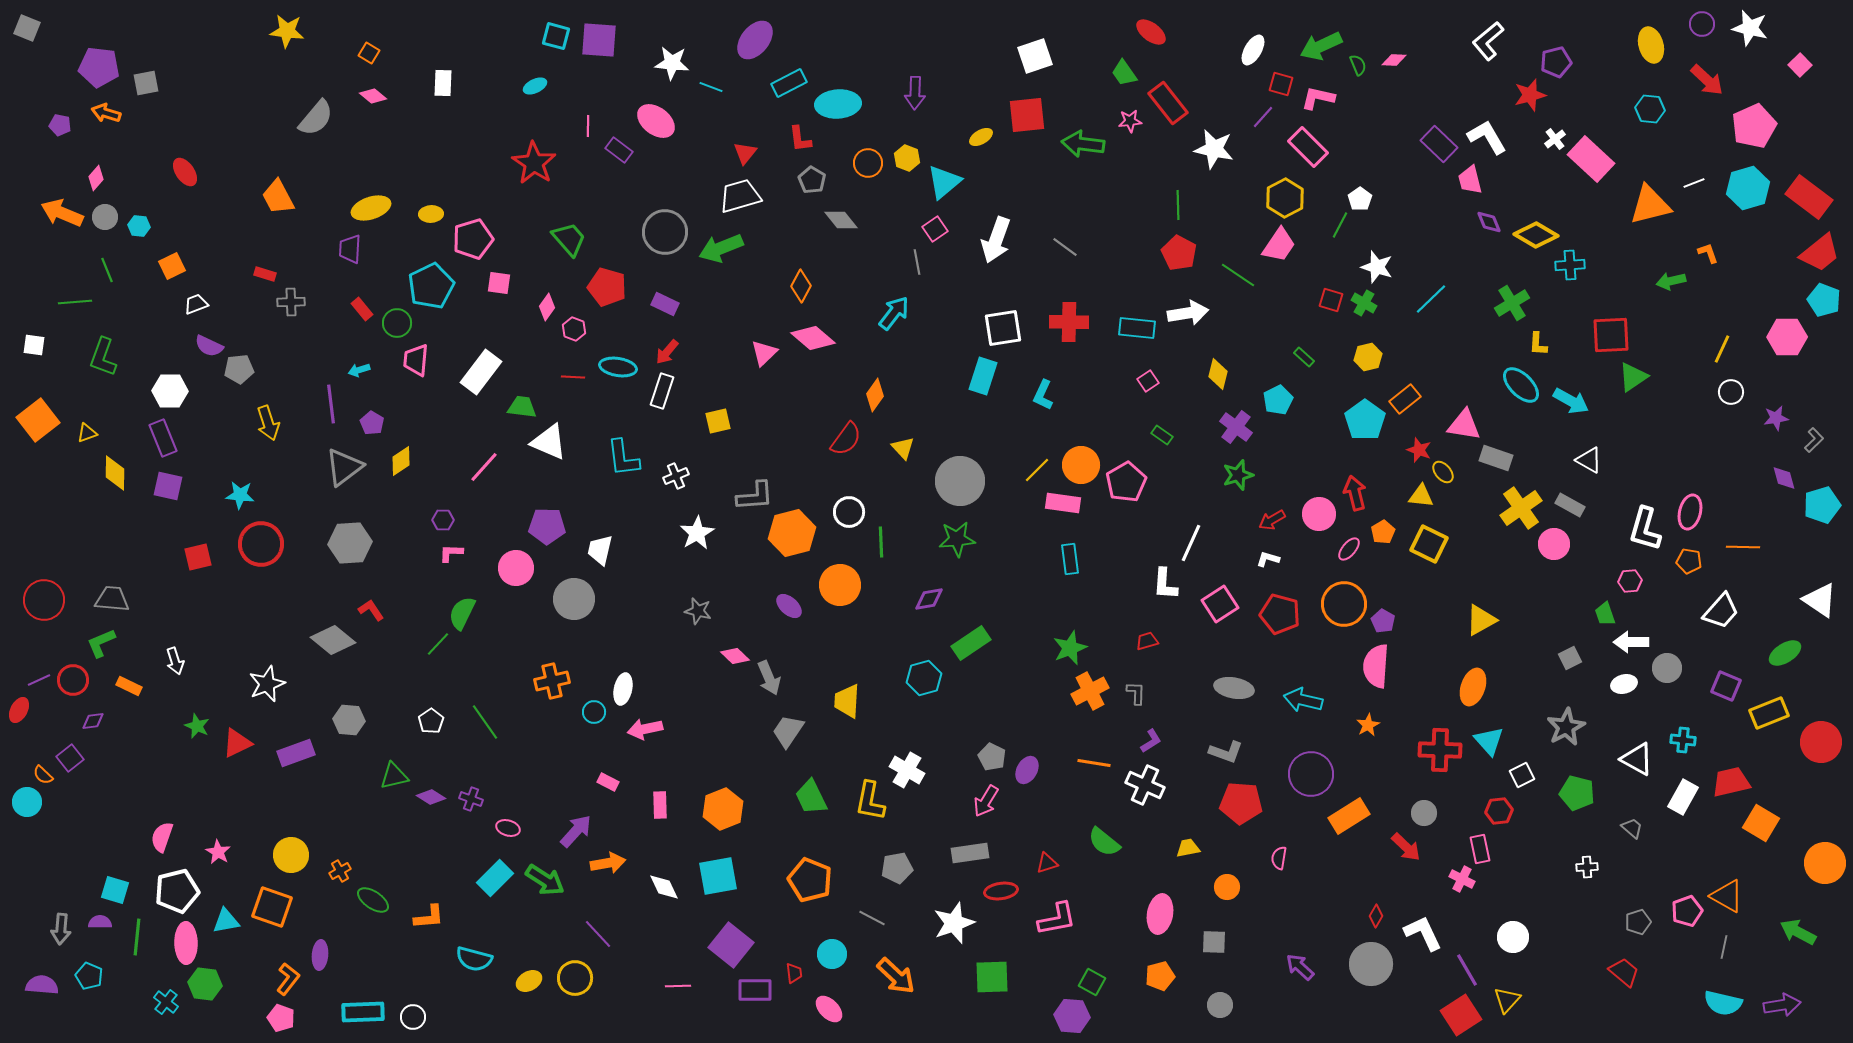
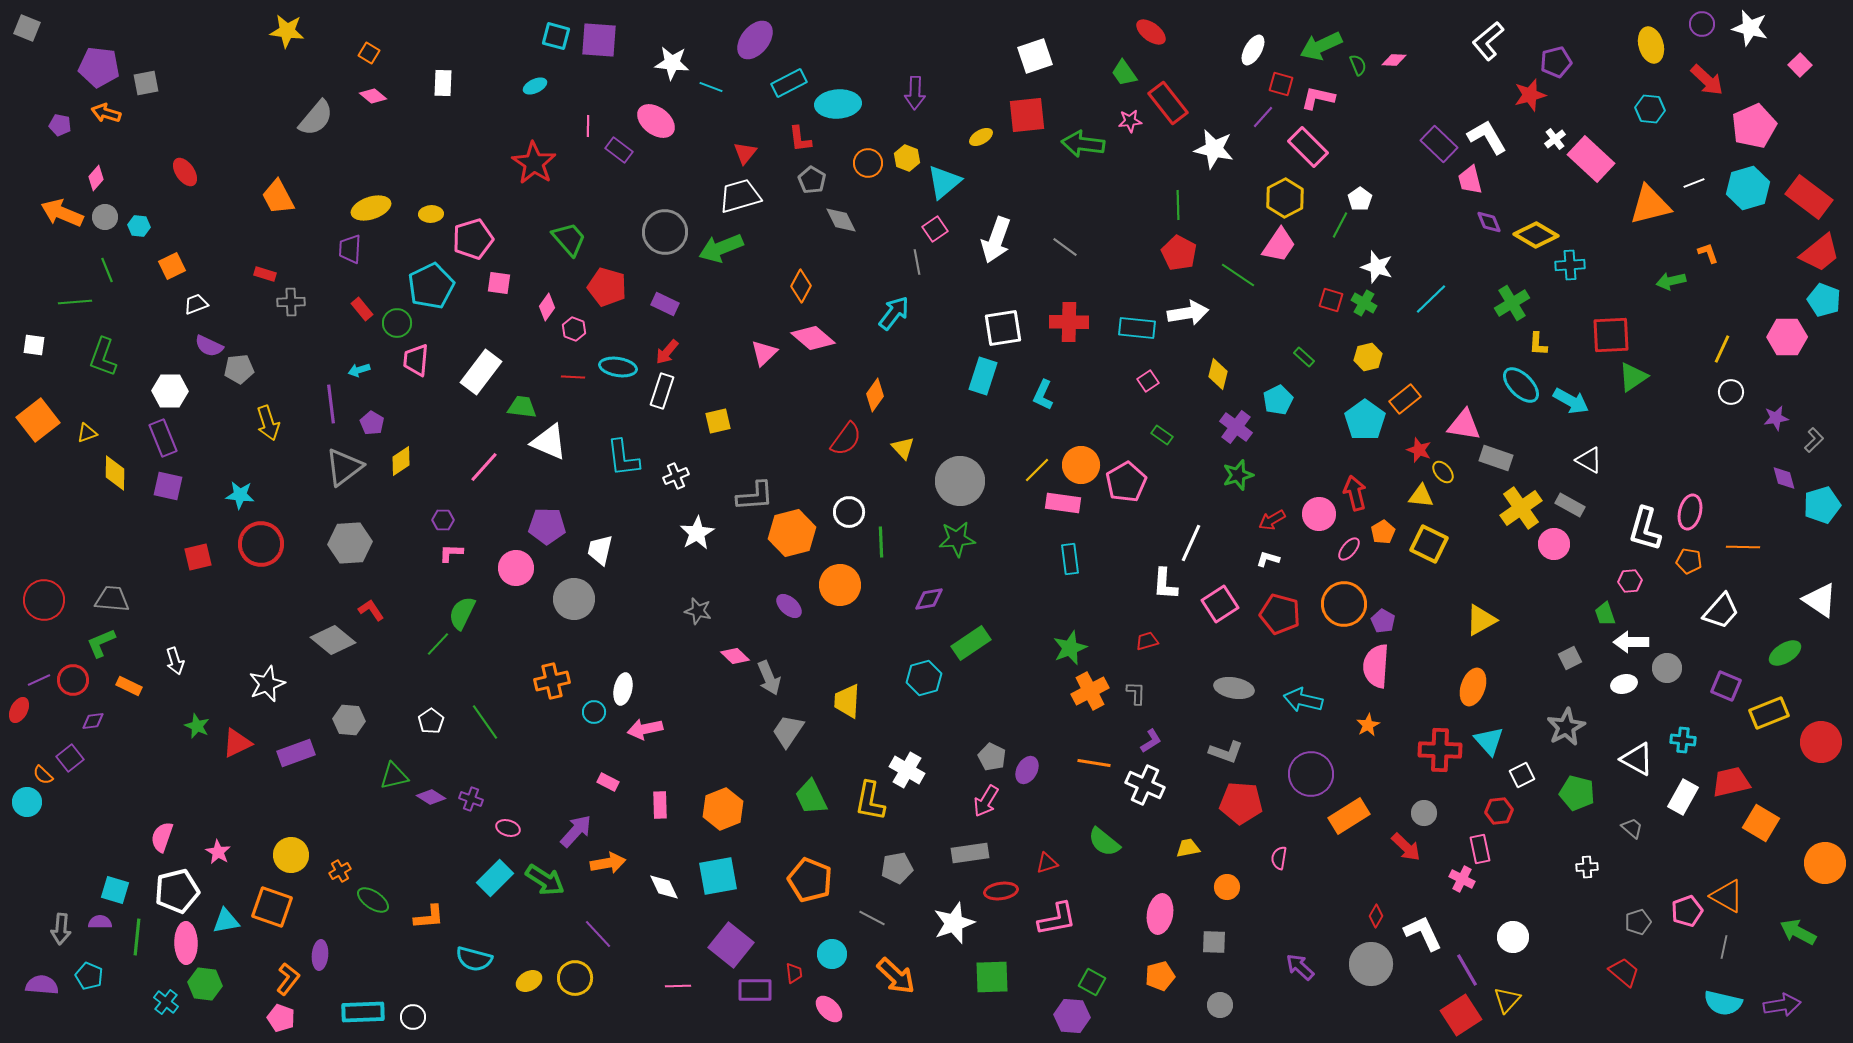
gray diamond at (841, 220): rotated 12 degrees clockwise
